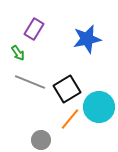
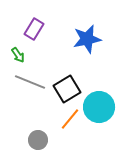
green arrow: moved 2 px down
gray circle: moved 3 px left
